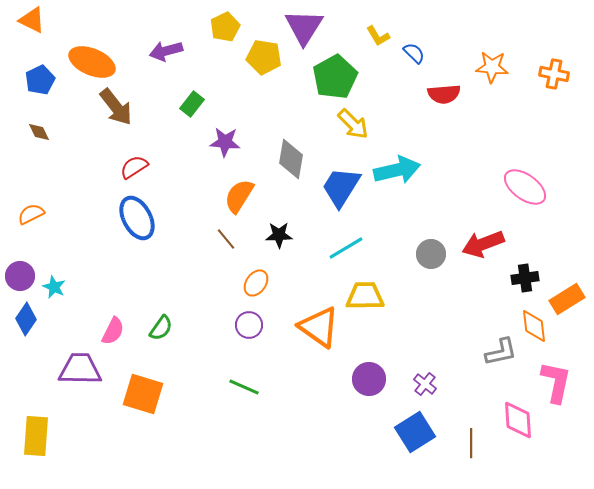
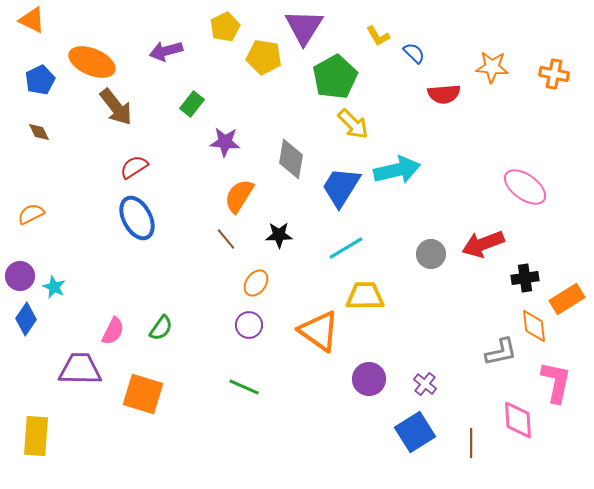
orange triangle at (319, 327): moved 4 px down
